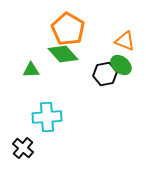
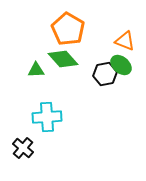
green diamond: moved 5 px down
green triangle: moved 5 px right
